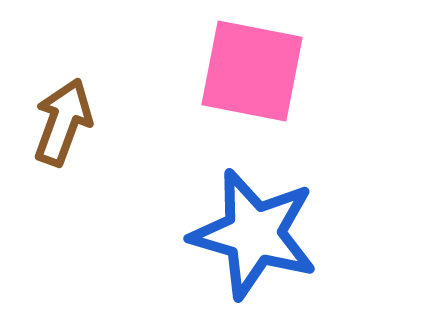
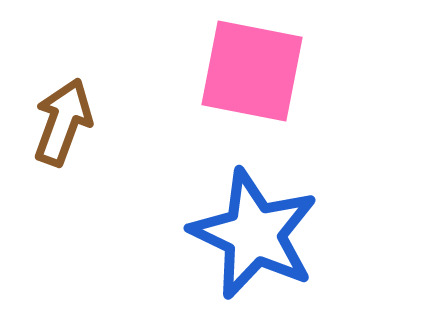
blue star: rotated 9 degrees clockwise
